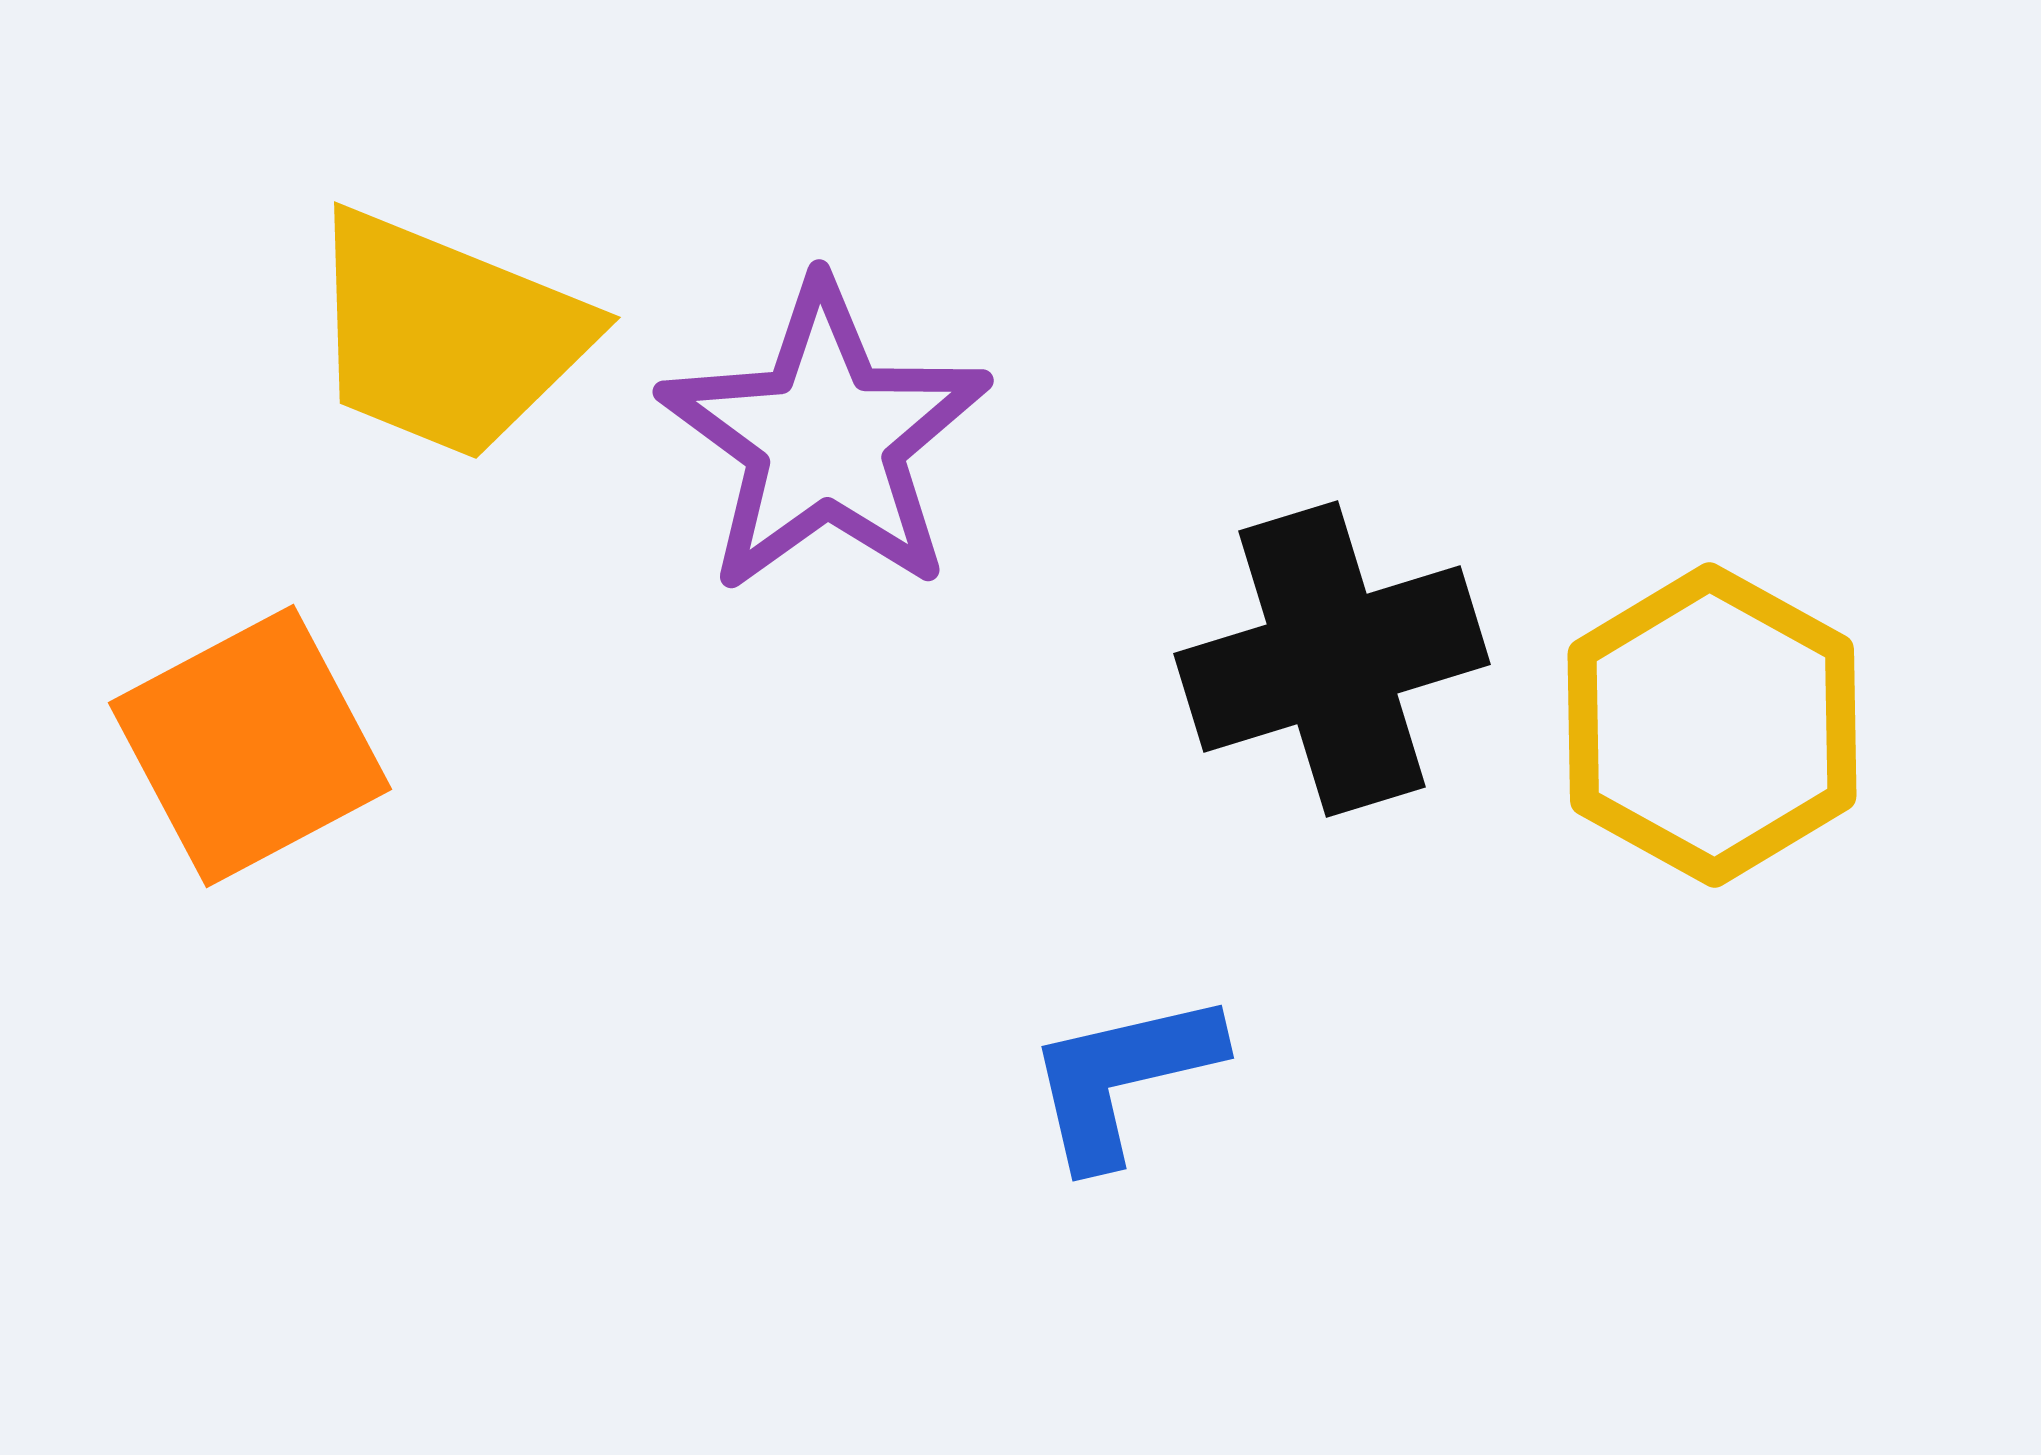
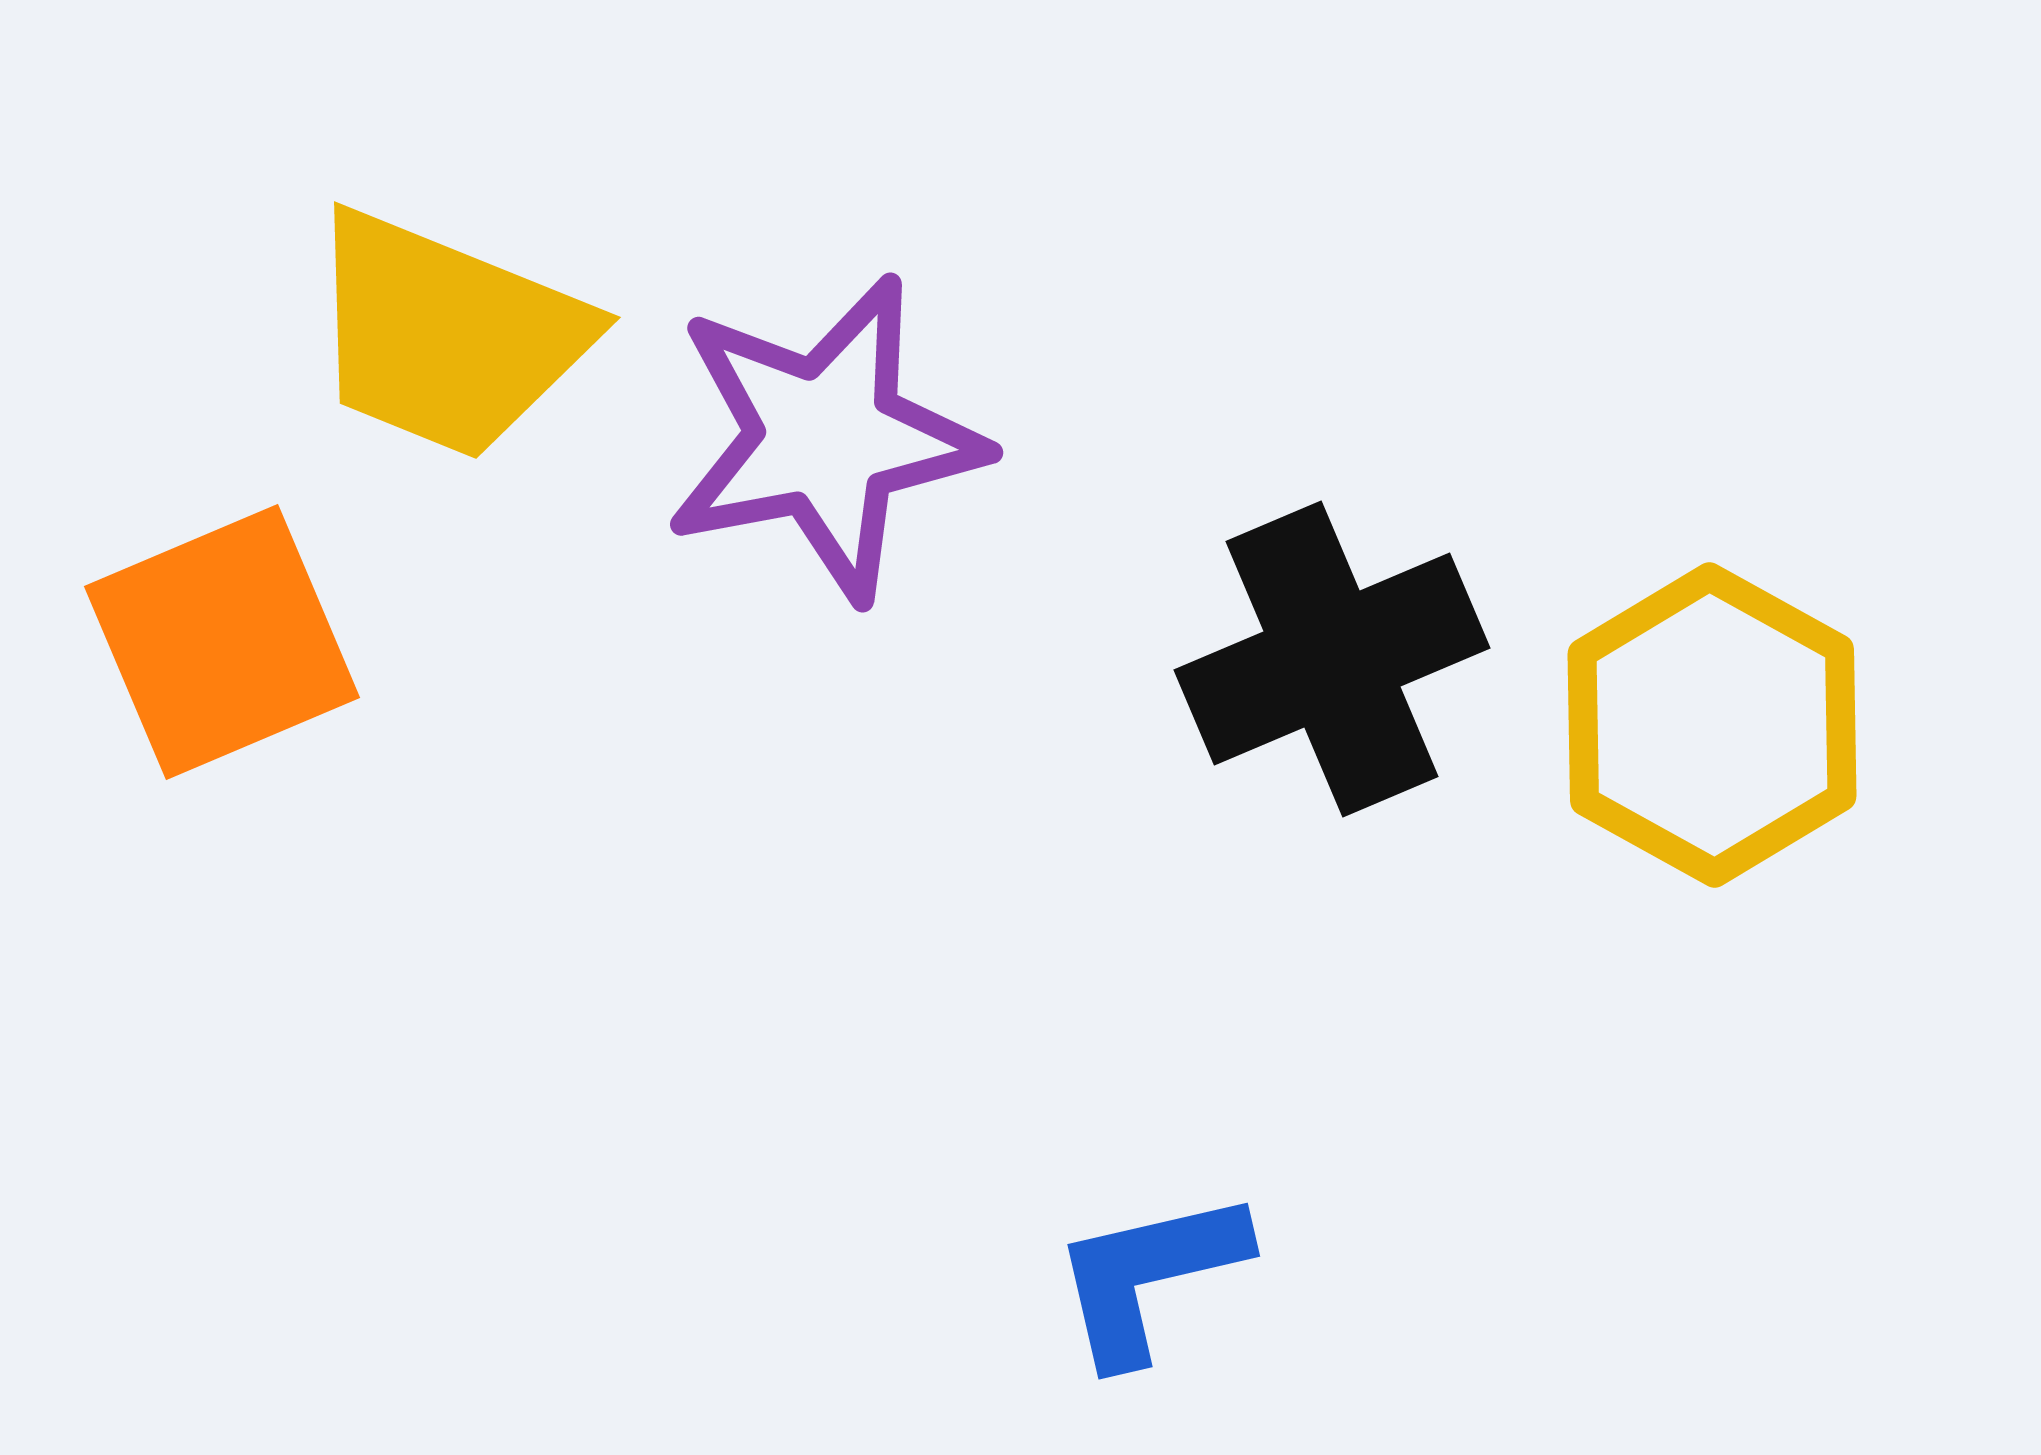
purple star: rotated 25 degrees clockwise
black cross: rotated 6 degrees counterclockwise
orange square: moved 28 px left, 104 px up; rotated 5 degrees clockwise
blue L-shape: moved 26 px right, 198 px down
